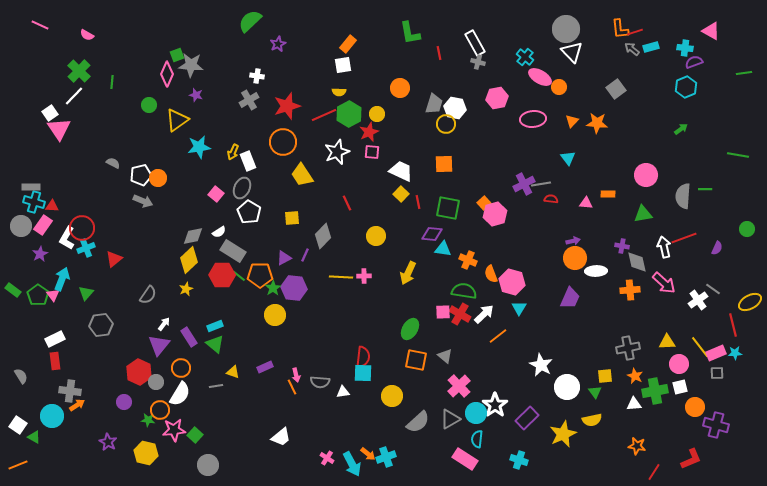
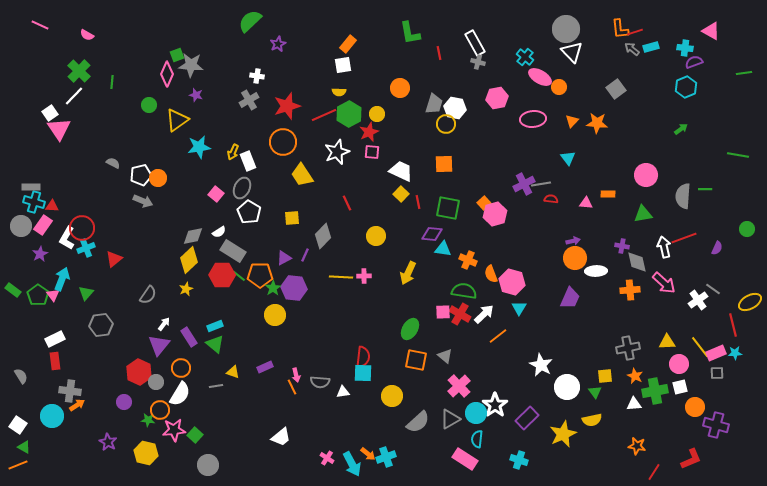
green triangle at (34, 437): moved 10 px left, 10 px down
